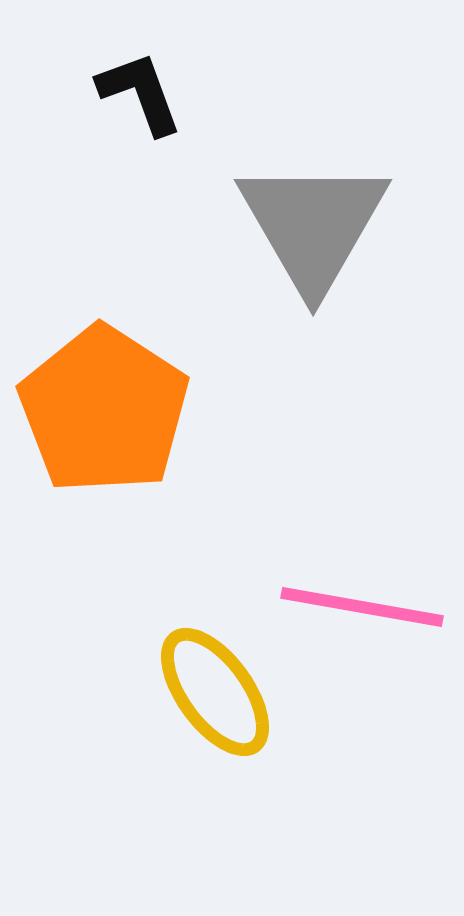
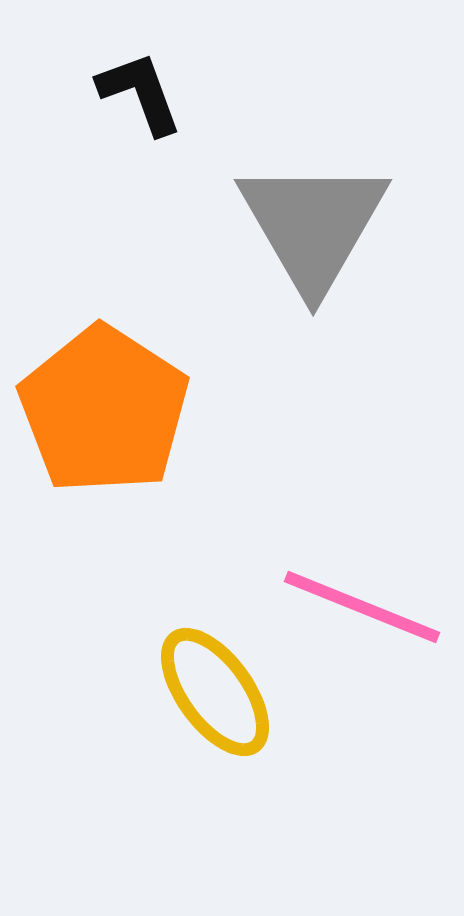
pink line: rotated 12 degrees clockwise
